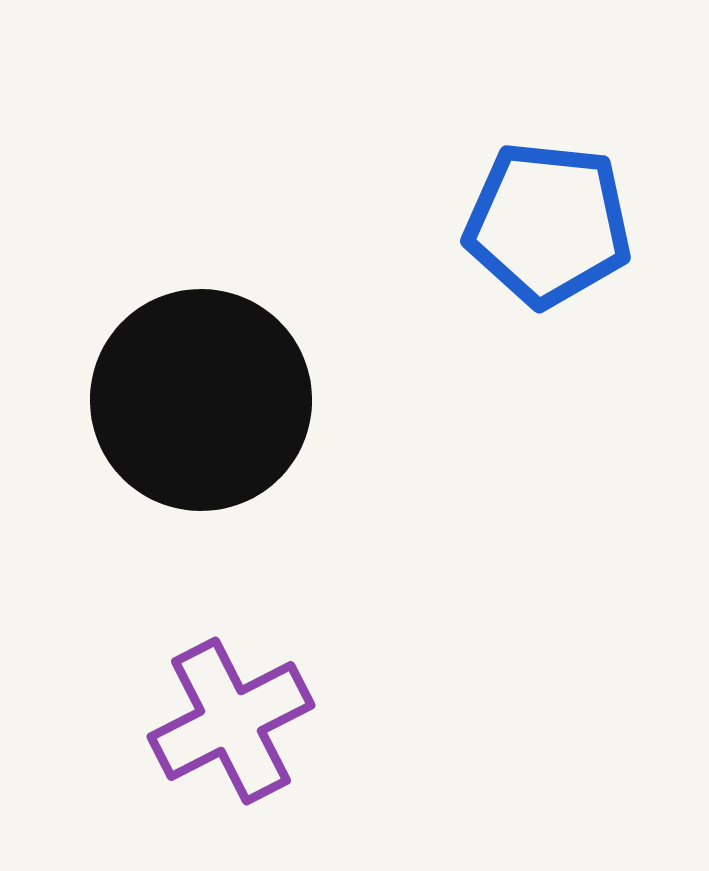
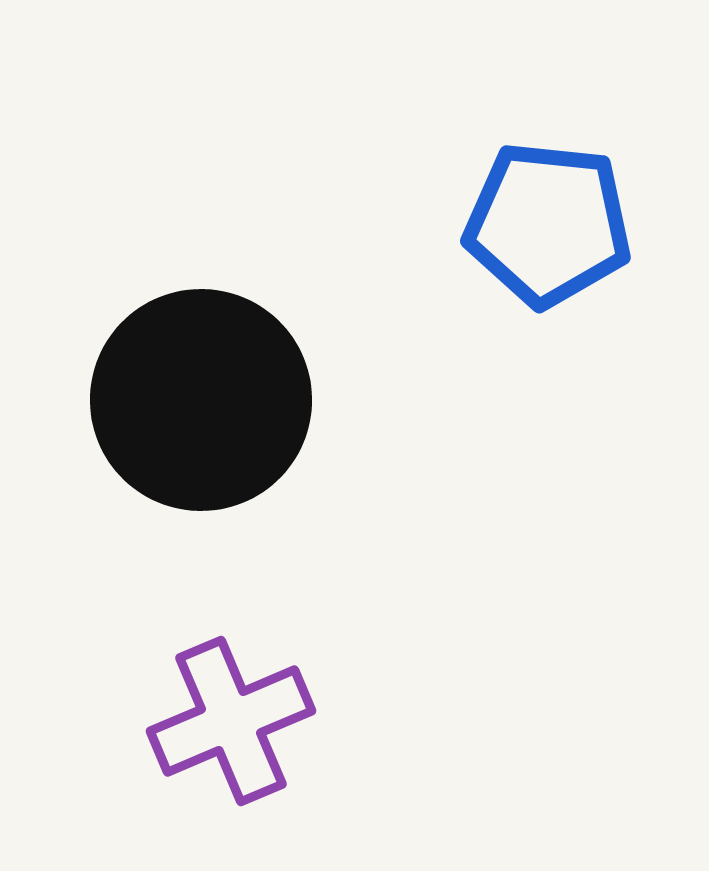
purple cross: rotated 4 degrees clockwise
